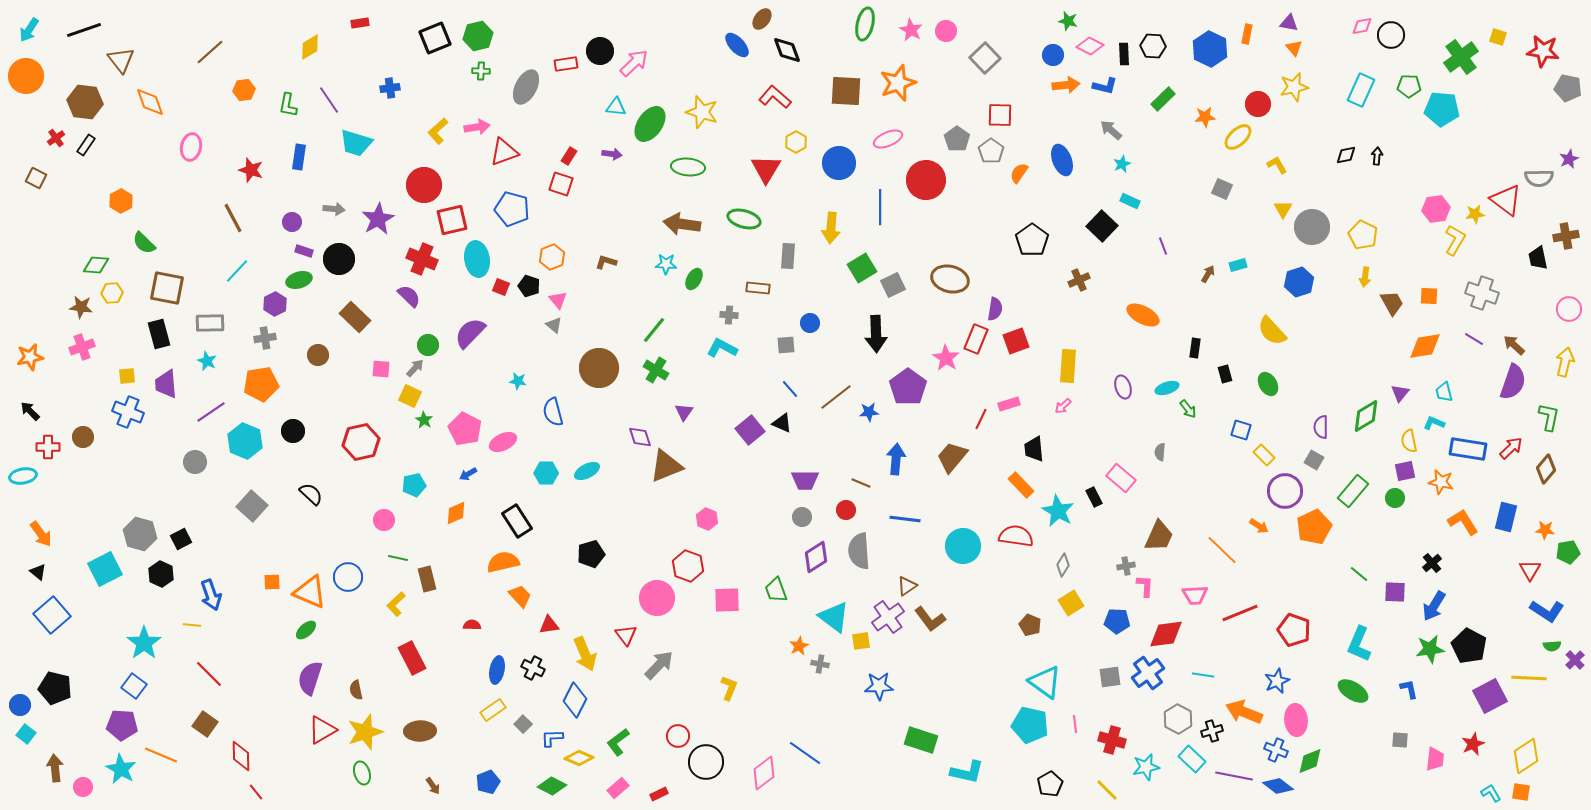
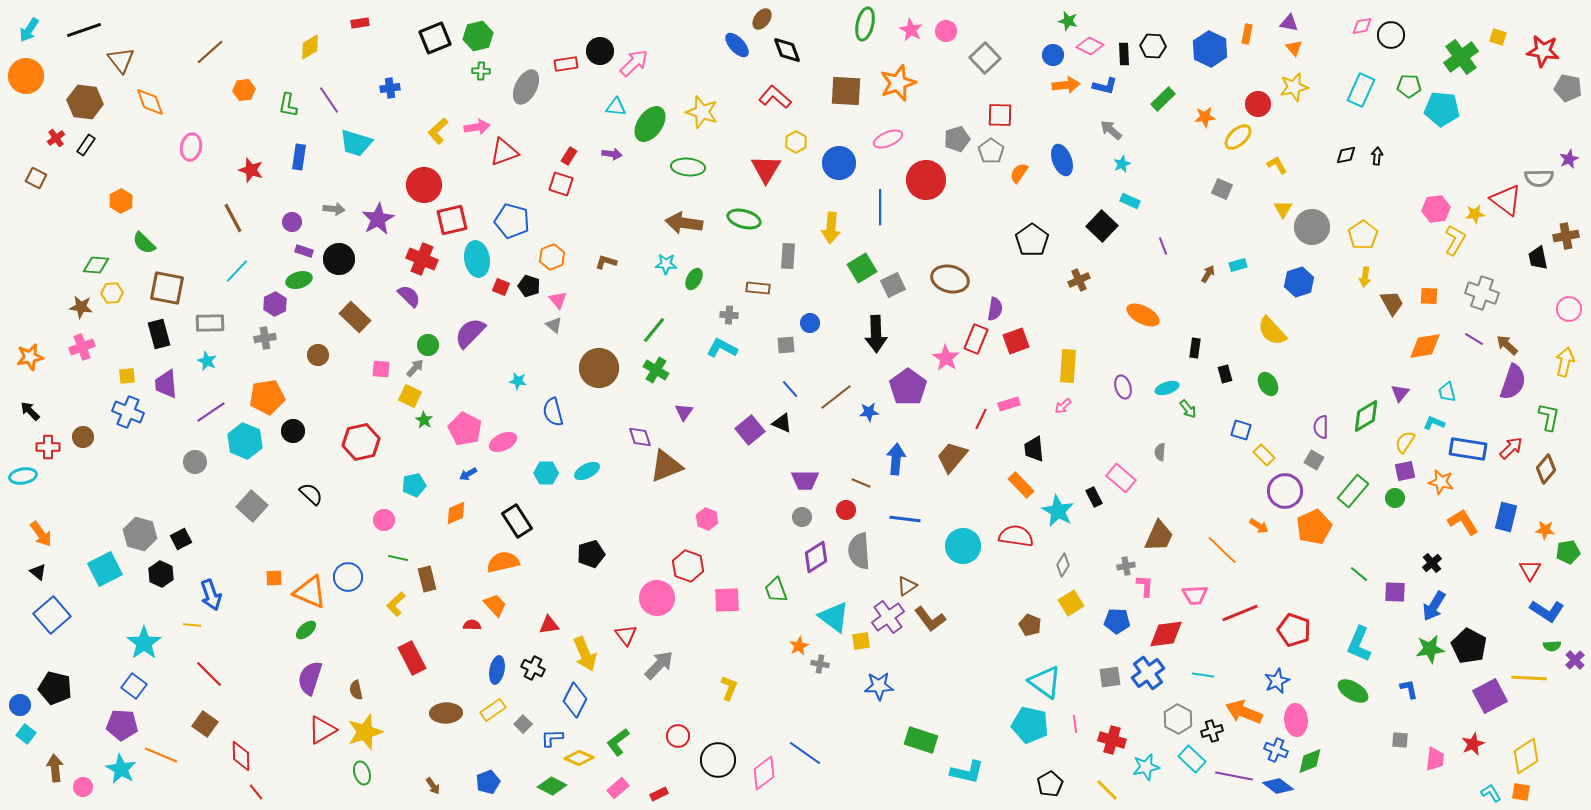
gray pentagon at (957, 139): rotated 20 degrees clockwise
blue pentagon at (512, 209): moved 12 px down
brown arrow at (682, 224): moved 2 px right, 1 px up
yellow pentagon at (1363, 235): rotated 12 degrees clockwise
brown arrow at (1514, 345): moved 7 px left
orange pentagon at (261, 384): moved 6 px right, 13 px down
cyan trapezoid at (1444, 392): moved 3 px right
yellow semicircle at (1409, 441): moved 4 px left, 1 px down; rotated 45 degrees clockwise
orange square at (272, 582): moved 2 px right, 4 px up
orange trapezoid at (520, 596): moved 25 px left, 9 px down
brown ellipse at (420, 731): moved 26 px right, 18 px up
black circle at (706, 762): moved 12 px right, 2 px up
